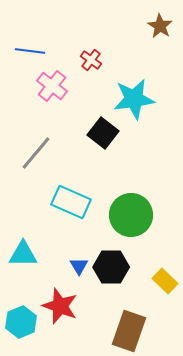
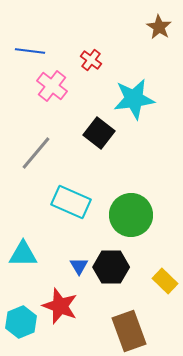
brown star: moved 1 px left, 1 px down
black square: moved 4 px left
brown rectangle: rotated 39 degrees counterclockwise
